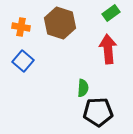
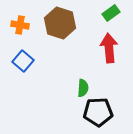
orange cross: moved 1 px left, 2 px up
red arrow: moved 1 px right, 1 px up
